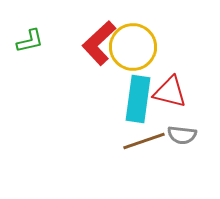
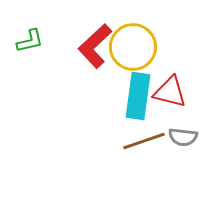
red L-shape: moved 4 px left, 3 px down
cyan rectangle: moved 3 px up
gray semicircle: moved 1 px right, 2 px down
